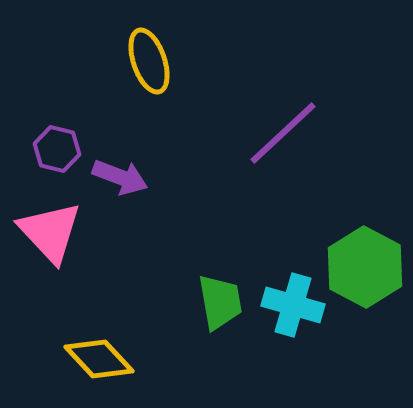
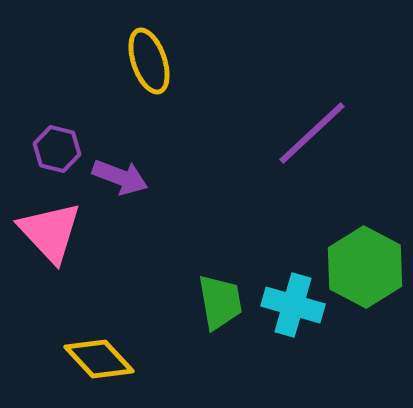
purple line: moved 29 px right
